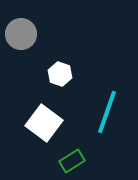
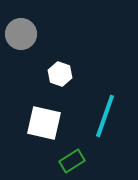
cyan line: moved 2 px left, 4 px down
white square: rotated 24 degrees counterclockwise
